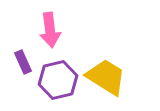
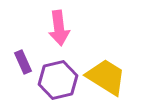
pink arrow: moved 9 px right, 2 px up
